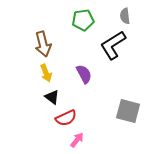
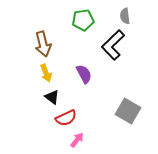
black L-shape: rotated 12 degrees counterclockwise
gray square: rotated 15 degrees clockwise
